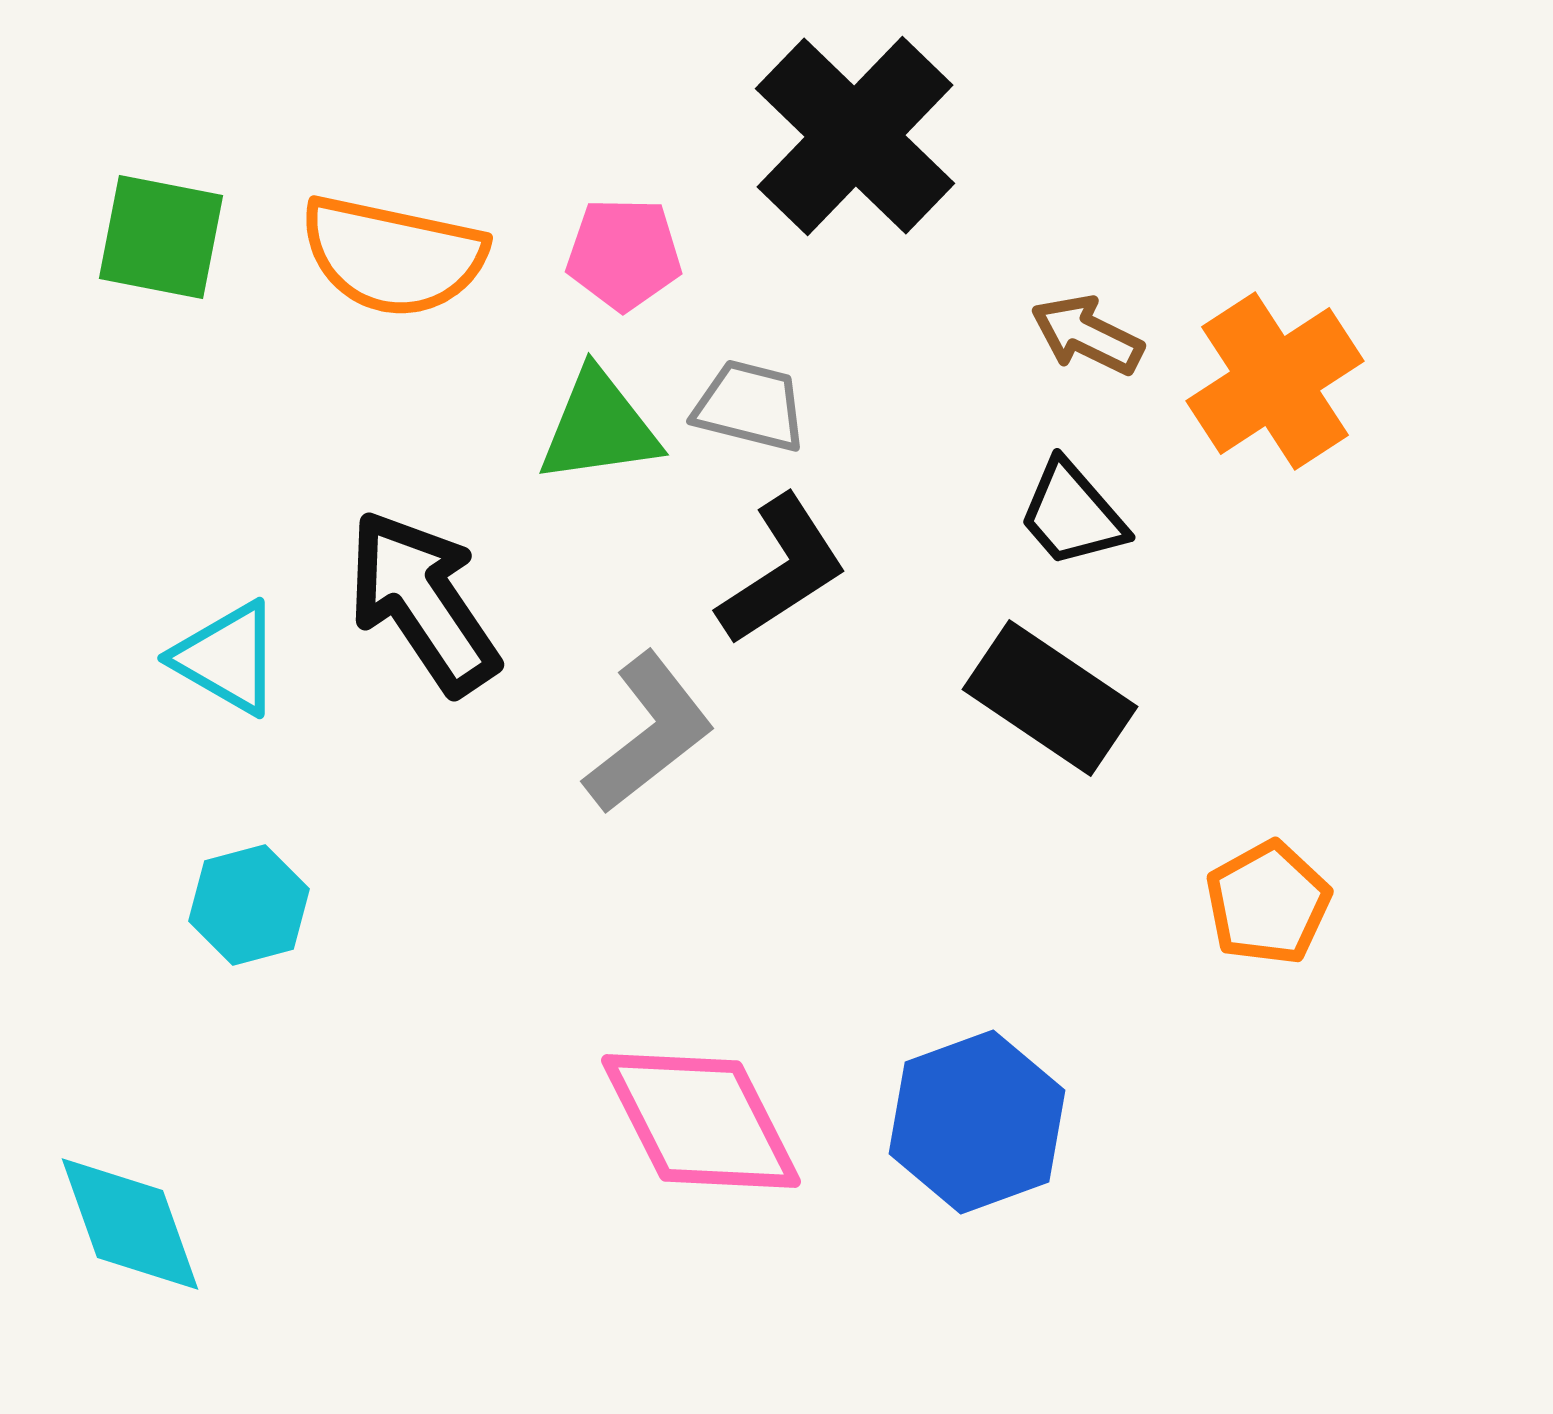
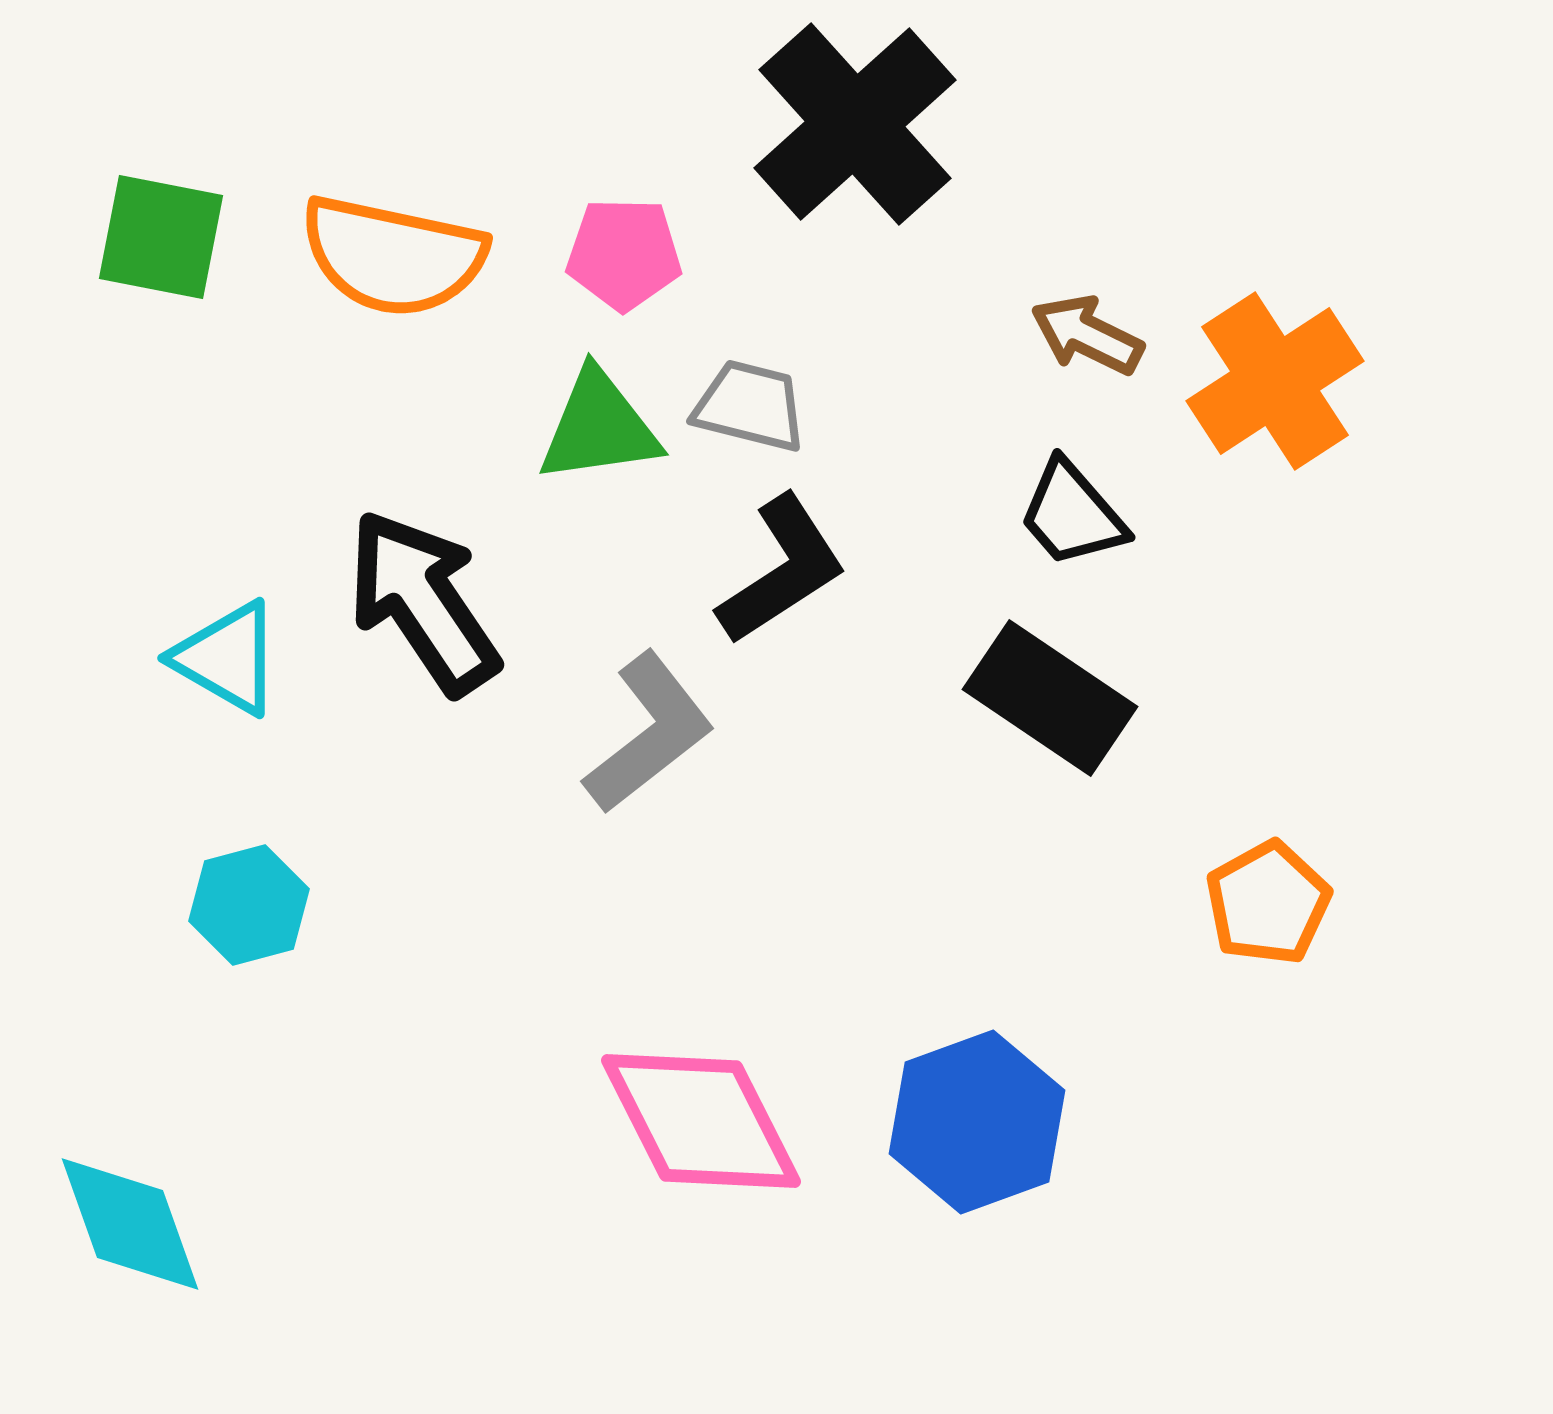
black cross: moved 12 px up; rotated 4 degrees clockwise
